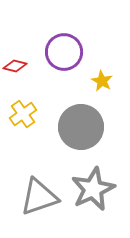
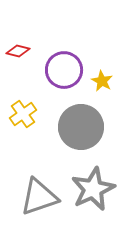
purple circle: moved 18 px down
red diamond: moved 3 px right, 15 px up
